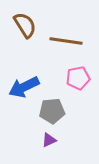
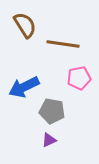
brown line: moved 3 px left, 3 px down
pink pentagon: moved 1 px right
gray pentagon: rotated 15 degrees clockwise
